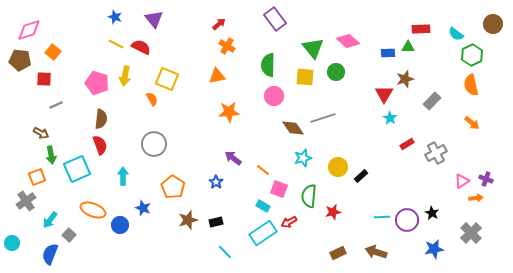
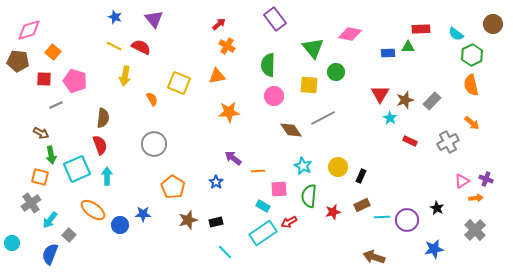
pink diamond at (348, 41): moved 2 px right, 7 px up; rotated 30 degrees counterclockwise
yellow line at (116, 44): moved 2 px left, 2 px down
brown pentagon at (20, 60): moved 2 px left, 1 px down
yellow square at (305, 77): moved 4 px right, 8 px down
yellow square at (167, 79): moved 12 px right, 4 px down
brown star at (405, 79): moved 21 px down
pink pentagon at (97, 83): moved 22 px left, 2 px up
red triangle at (384, 94): moved 4 px left
gray line at (323, 118): rotated 10 degrees counterclockwise
brown semicircle at (101, 119): moved 2 px right, 1 px up
brown diamond at (293, 128): moved 2 px left, 2 px down
red rectangle at (407, 144): moved 3 px right, 3 px up; rotated 56 degrees clockwise
gray cross at (436, 153): moved 12 px right, 11 px up
cyan star at (303, 158): moved 8 px down; rotated 30 degrees counterclockwise
orange line at (263, 170): moved 5 px left, 1 px down; rotated 40 degrees counterclockwise
cyan arrow at (123, 176): moved 16 px left
black rectangle at (361, 176): rotated 24 degrees counterclockwise
orange square at (37, 177): moved 3 px right; rotated 36 degrees clockwise
pink square at (279, 189): rotated 24 degrees counterclockwise
gray cross at (26, 201): moved 5 px right, 2 px down
blue star at (143, 208): moved 6 px down; rotated 21 degrees counterclockwise
orange ellipse at (93, 210): rotated 15 degrees clockwise
black star at (432, 213): moved 5 px right, 5 px up
gray cross at (471, 233): moved 4 px right, 3 px up
brown arrow at (376, 252): moved 2 px left, 5 px down
brown rectangle at (338, 253): moved 24 px right, 48 px up
